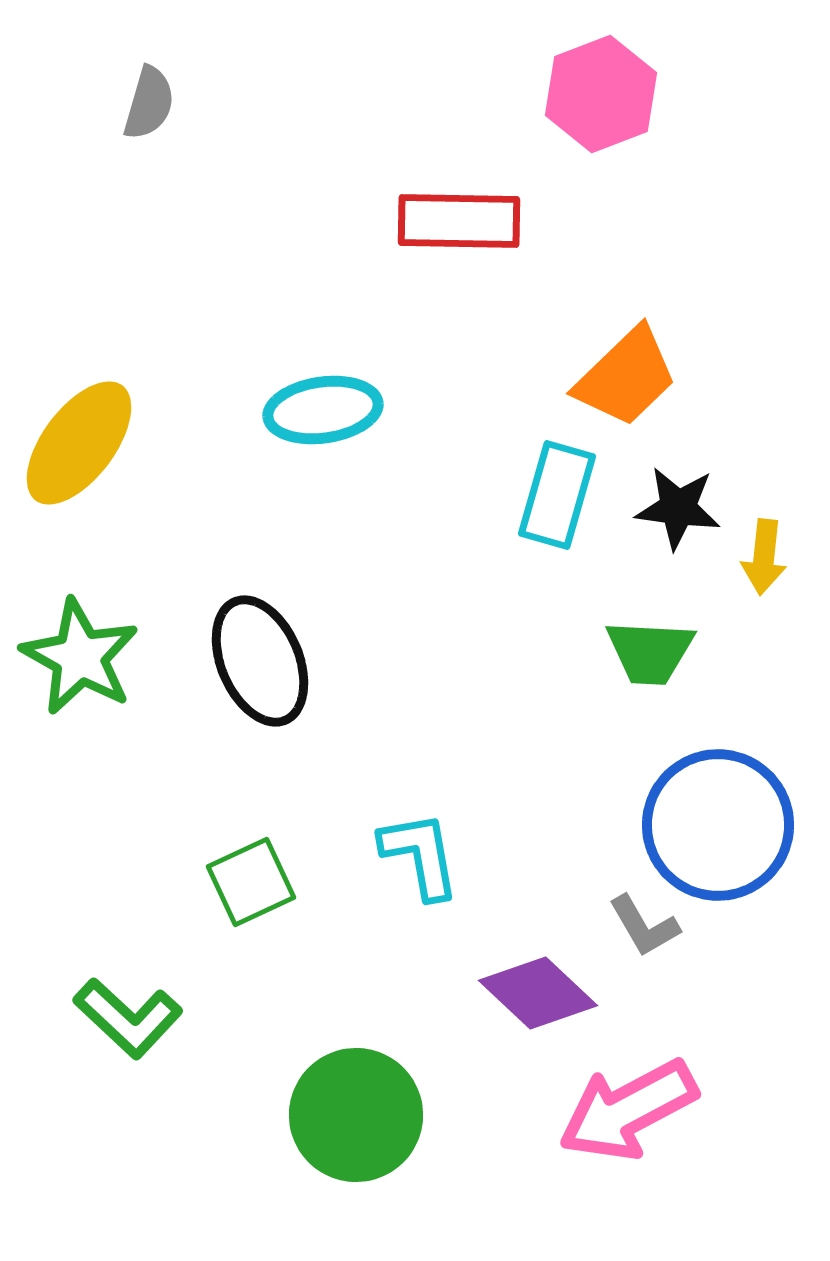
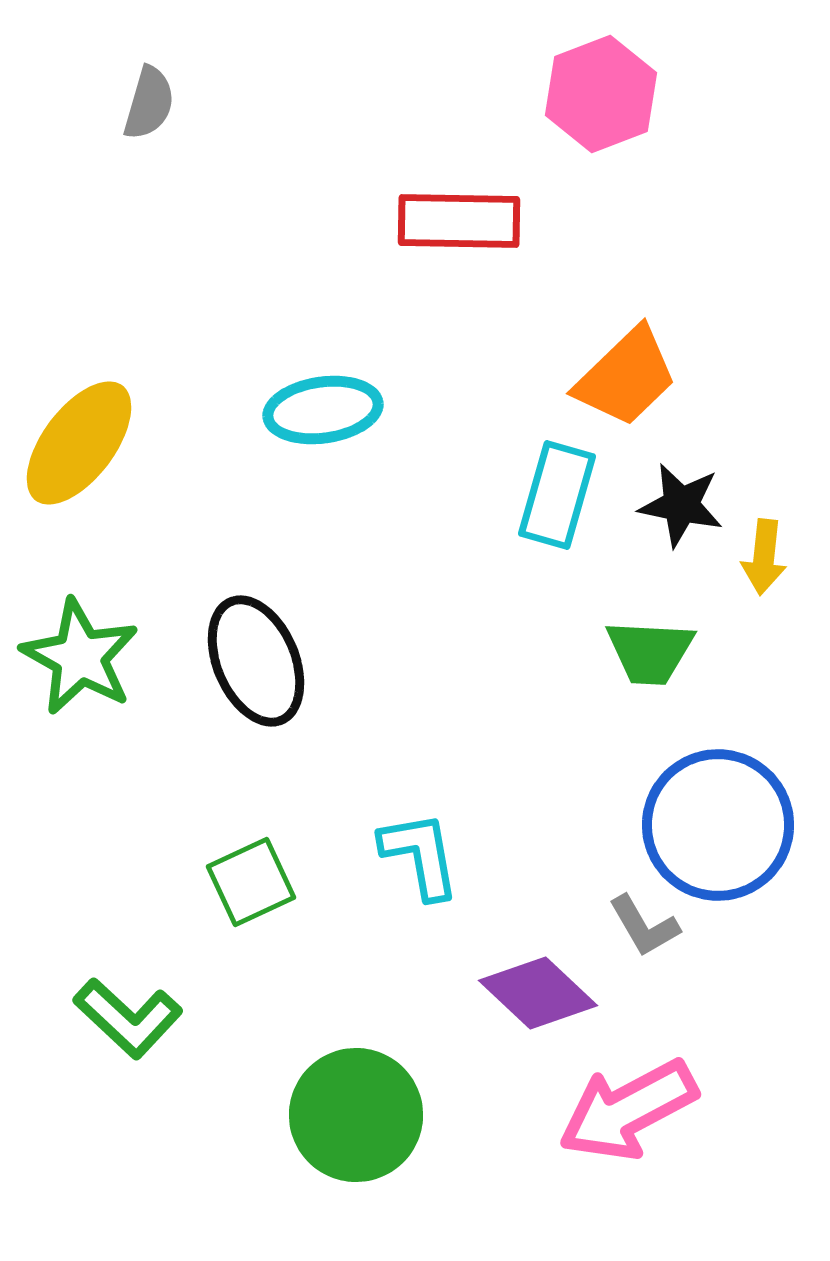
black star: moved 3 px right, 3 px up; rotated 4 degrees clockwise
black ellipse: moved 4 px left
